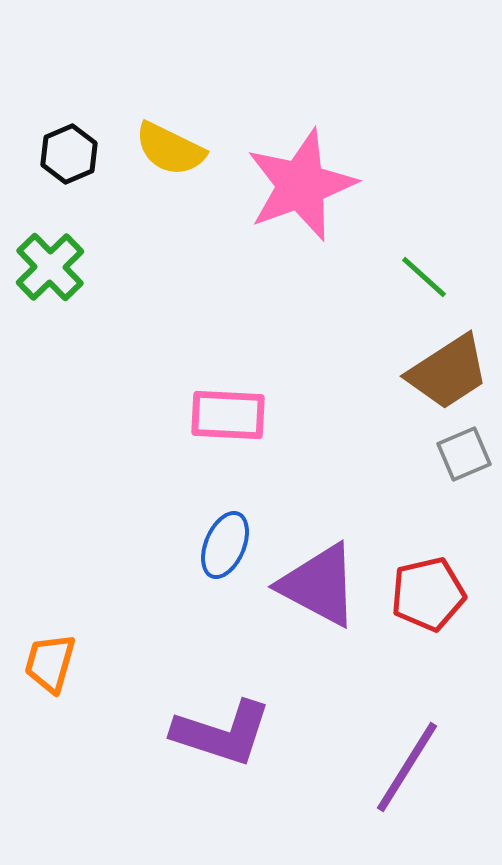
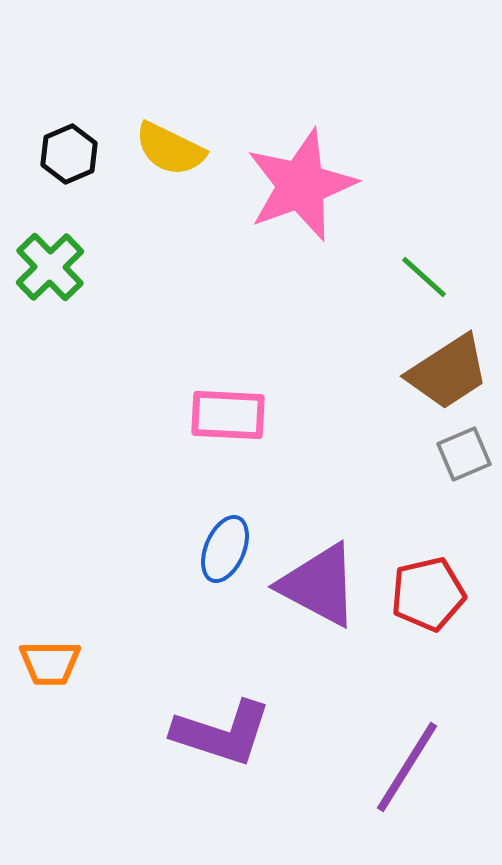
blue ellipse: moved 4 px down
orange trapezoid: rotated 106 degrees counterclockwise
